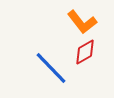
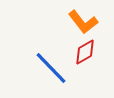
orange L-shape: moved 1 px right
